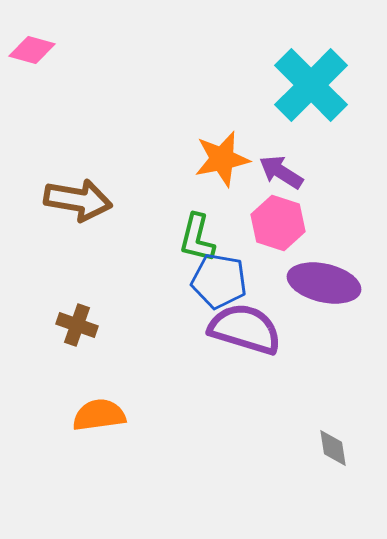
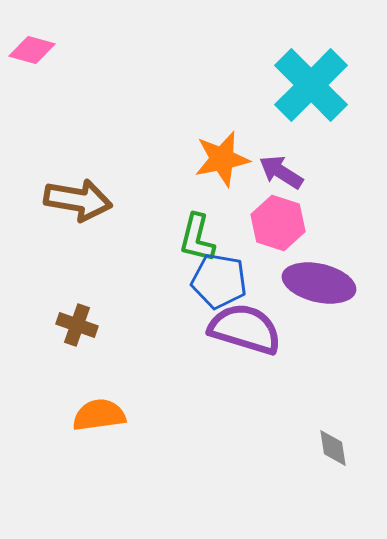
purple ellipse: moved 5 px left
